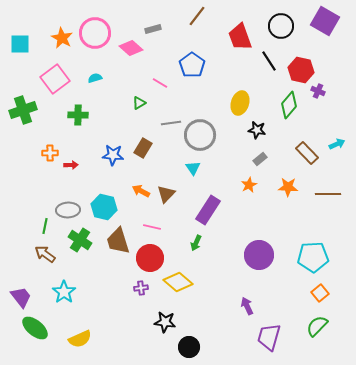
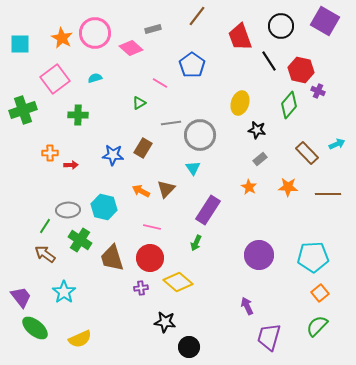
orange star at (249, 185): moved 2 px down; rotated 14 degrees counterclockwise
brown triangle at (166, 194): moved 5 px up
green line at (45, 226): rotated 21 degrees clockwise
brown trapezoid at (118, 241): moved 6 px left, 17 px down
